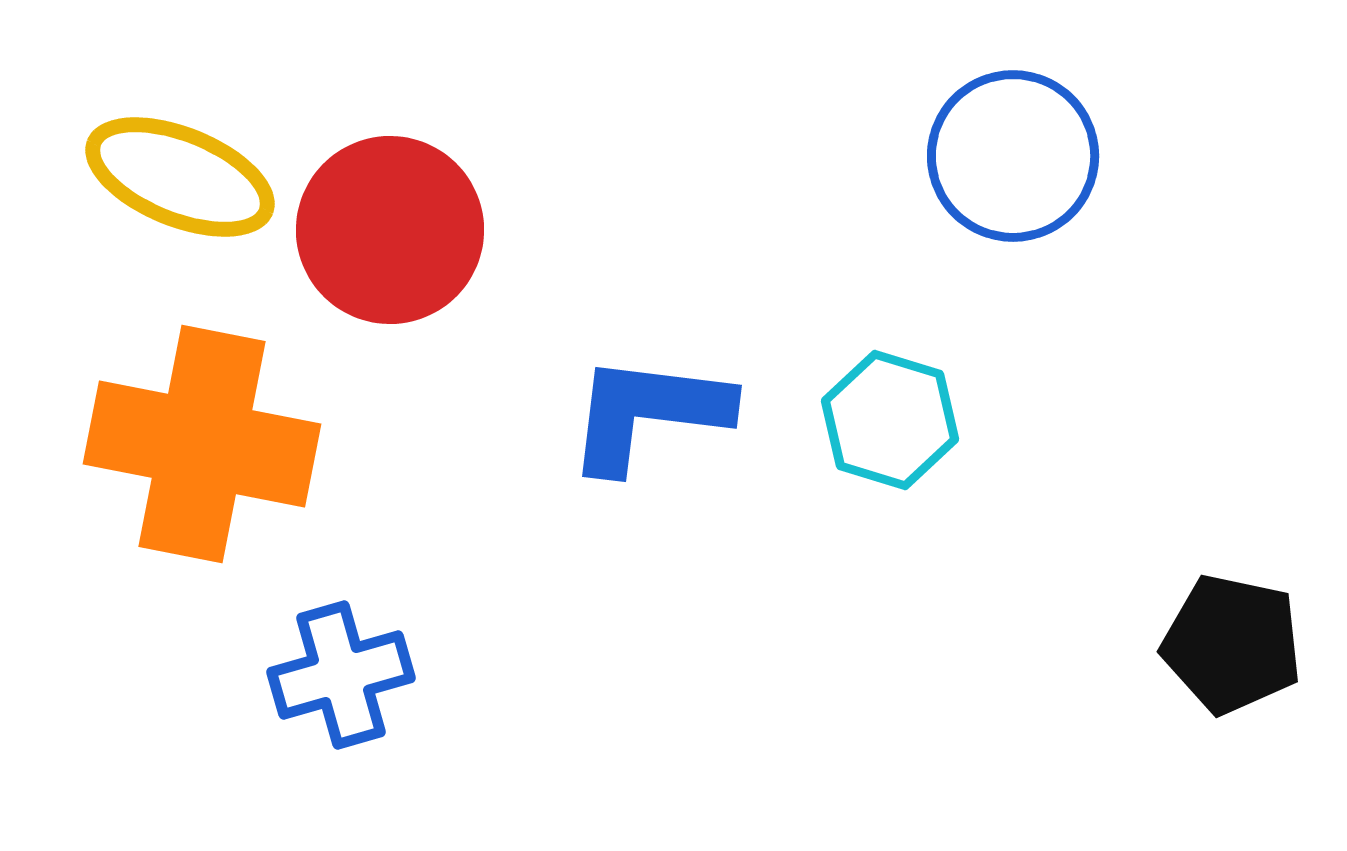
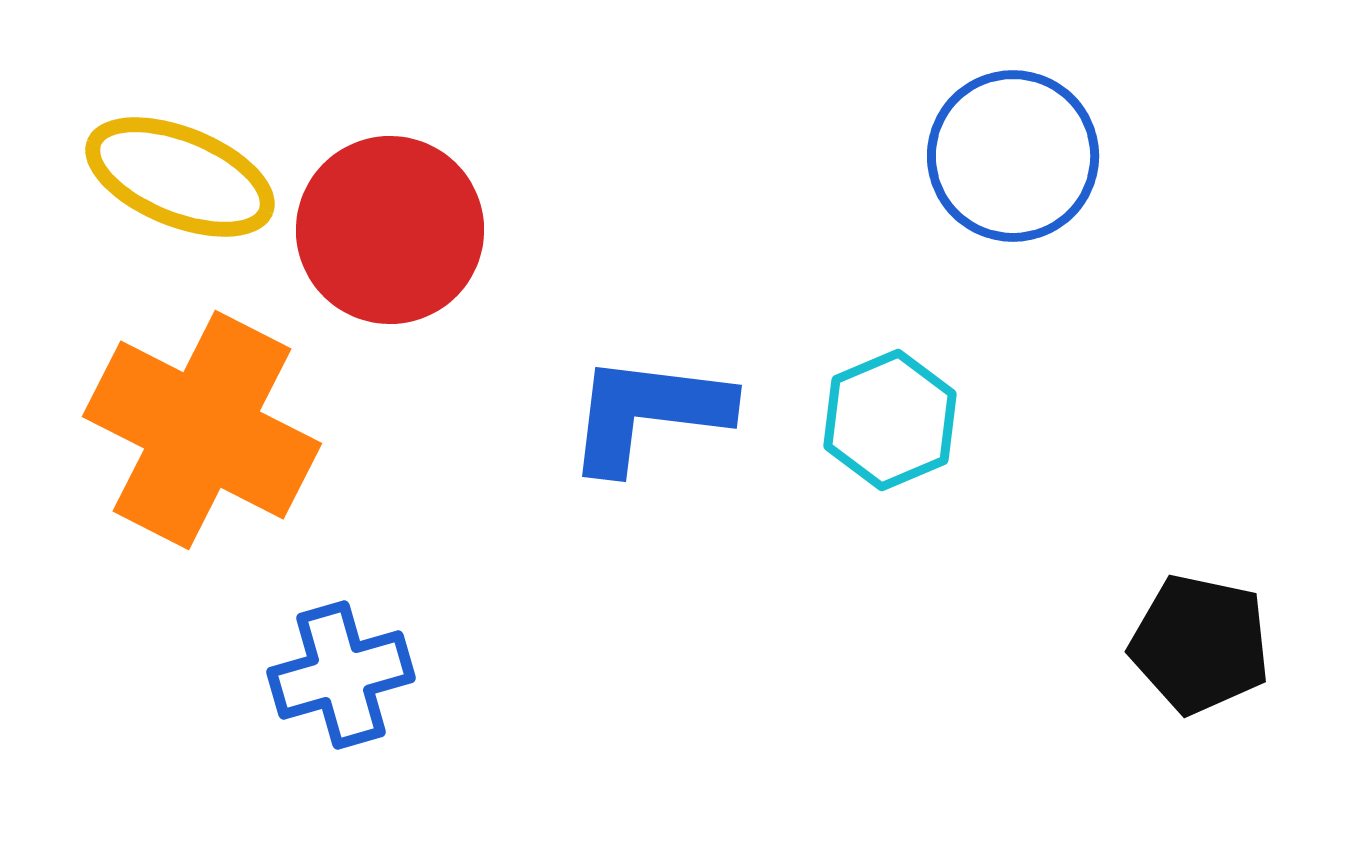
cyan hexagon: rotated 20 degrees clockwise
orange cross: moved 14 px up; rotated 16 degrees clockwise
black pentagon: moved 32 px left
